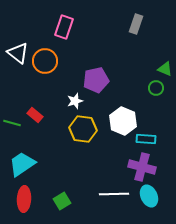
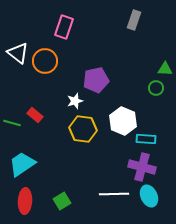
gray rectangle: moved 2 px left, 4 px up
green triangle: rotated 21 degrees counterclockwise
red ellipse: moved 1 px right, 2 px down
